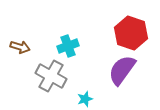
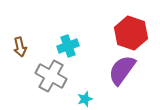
brown arrow: rotated 60 degrees clockwise
